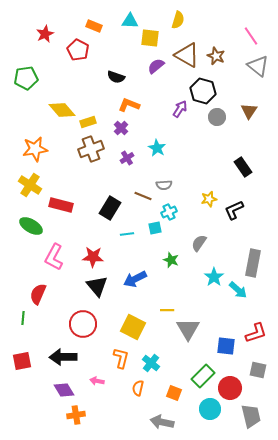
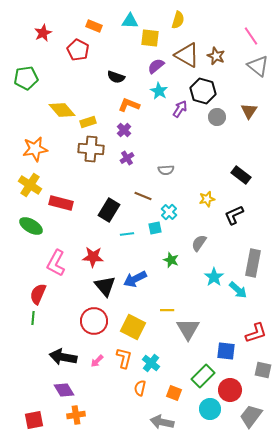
red star at (45, 34): moved 2 px left, 1 px up
purple cross at (121, 128): moved 3 px right, 2 px down
cyan star at (157, 148): moved 2 px right, 57 px up
brown cross at (91, 149): rotated 25 degrees clockwise
black rectangle at (243, 167): moved 2 px left, 8 px down; rotated 18 degrees counterclockwise
gray semicircle at (164, 185): moved 2 px right, 15 px up
yellow star at (209, 199): moved 2 px left
red rectangle at (61, 205): moved 2 px up
black rectangle at (110, 208): moved 1 px left, 2 px down
black L-shape at (234, 210): moved 5 px down
cyan cross at (169, 212): rotated 21 degrees counterclockwise
pink L-shape at (54, 257): moved 2 px right, 6 px down
black triangle at (97, 286): moved 8 px right
green line at (23, 318): moved 10 px right
red circle at (83, 324): moved 11 px right, 3 px up
blue square at (226, 346): moved 5 px down
black arrow at (63, 357): rotated 12 degrees clockwise
orange L-shape at (121, 358): moved 3 px right
red square at (22, 361): moved 12 px right, 59 px down
gray square at (258, 370): moved 5 px right
pink arrow at (97, 381): moved 20 px up; rotated 56 degrees counterclockwise
orange semicircle at (138, 388): moved 2 px right
red circle at (230, 388): moved 2 px down
gray trapezoid at (251, 416): rotated 130 degrees counterclockwise
